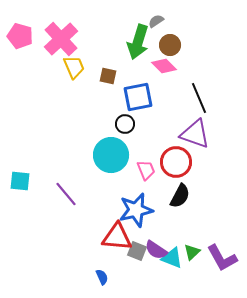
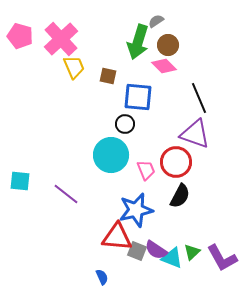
brown circle: moved 2 px left
blue square: rotated 16 degrees clockwise
purple line: rotated 12 degrees counterclockwise
